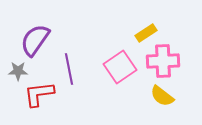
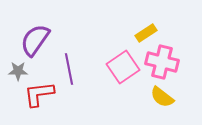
pink cross: moved 1 px left, 1 px down; rotated 16 degrees clockwise
pink square: moved 3 px right
yellow semicircle: moved 1 px down
